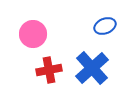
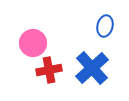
blue ellipse: rotated 55 degrees counterclockwise
pink circle: moved 9 px down
